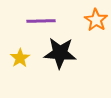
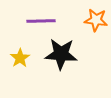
orange star: rotated 25 degrees counterclockwise
black star: moved 1 px right, 1 px down
